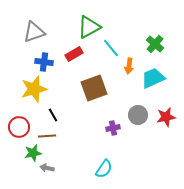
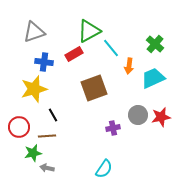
green triangle: moved 4 px down
red star: moved 5 px left
